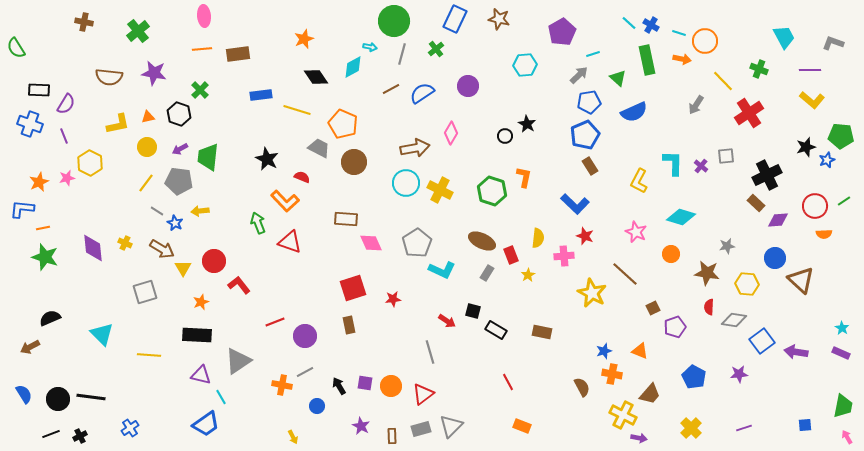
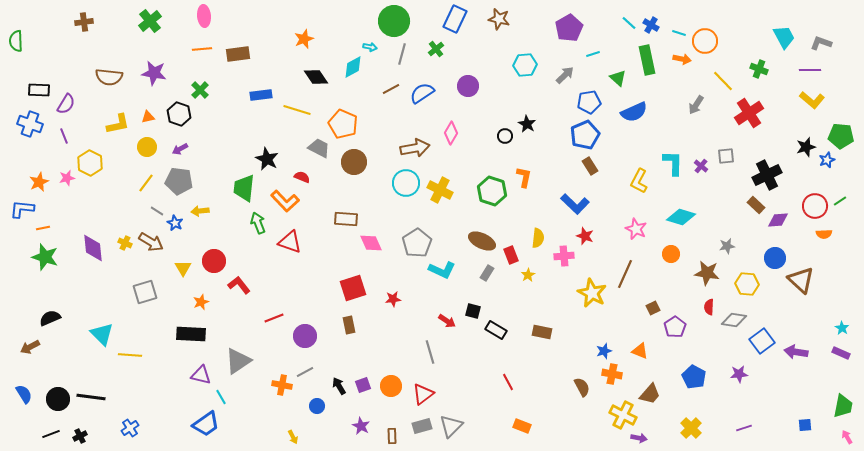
brown cross at (84, 22): rotated 18 degrees counterclockwise
green cross at (138, 31): moved 12 px right, 10 px up
purple pentagon at (562, 32): moved 7 px right, 4 px up
gray L-shape at (833, 43): moved 12 px left
green semicircle at (16, 48): moved 7 px up; rotated 30 degrees clockwise
gray arrow at (579, 75): moved 14 px left
green trapezoid at (208, 157): moved 36 px right, 31 px down
green line at (844, 201): moved 4 px left
brown rectangle at (756, 203): moved 2 px down
pink star at (636, 232): moved 3 px up
brown arrow at (162, 249): moved 11 px left, 7 px up
brown line at (625, 274): rotated 72 degrees clockwise
red line at (275, 322): moved 1 px left, 4 px up
purple pentagon at (675, 327): rotated 15 degrees counterclockwise
black rectangle at (197, 335): moved 6 px left, 1 px up
yellow line at (149, 355): moved 19 px left
purple square at (365, 383): moved 2 px left, 2 px down; rotated 28 degrees counterclockwise
gray rectangle at (421, 429): moved 1 px right, 3 px up
